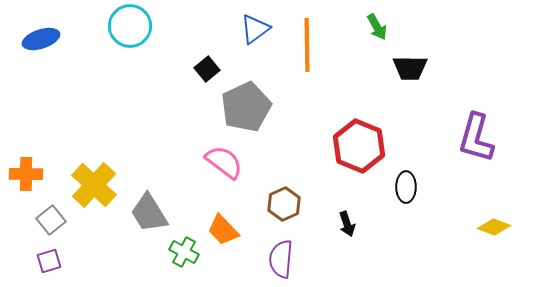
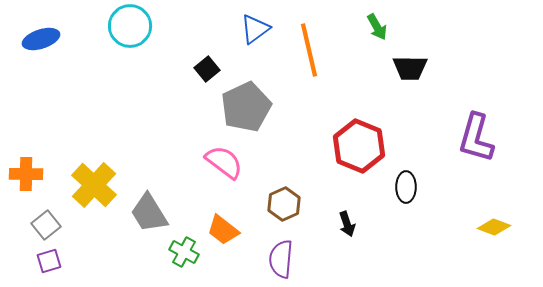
orange line: moved 2 px right, 5 px down; rotated 12 degrees counterclockwise
gray square: moved 5 px left, 5 px down
orange trapezoid: rotated 8 degrees counterclockwise
